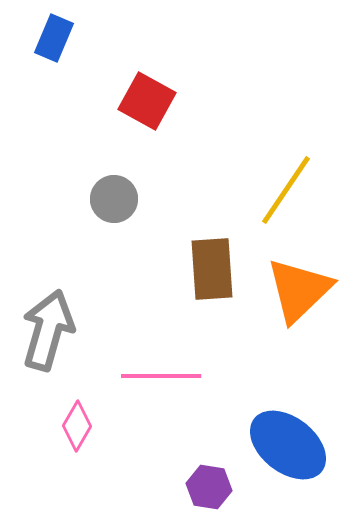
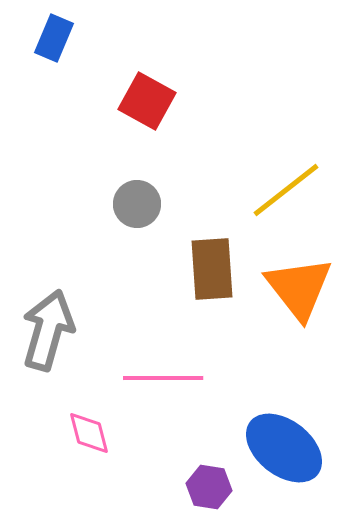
yellow line: rotated 18 degrees clockwise
gray circle: moved 23 px right, 5 px down
orange triangle: moved 2 px up; rotated 24 degrees counterclockwise
pink line: moved 2 px right, 2 px down
pink diamond: moved 12 px right, 7 px down; rotated 45 degrees counterclockwise
blue ellipse: moved 4 px left, 3 px down
